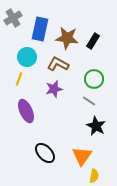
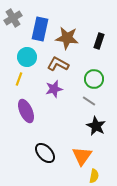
black rectangle: moved 6 px right; rotated 14 degrees counterclockwise
